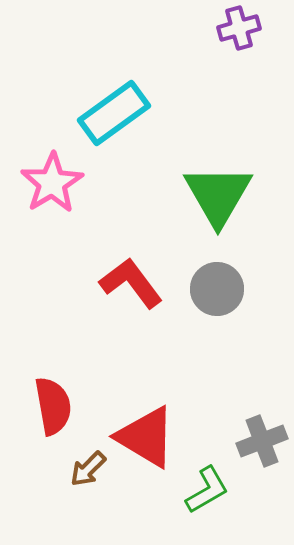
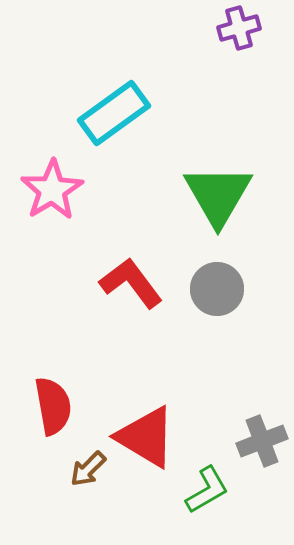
pink star: moved 7 px down
